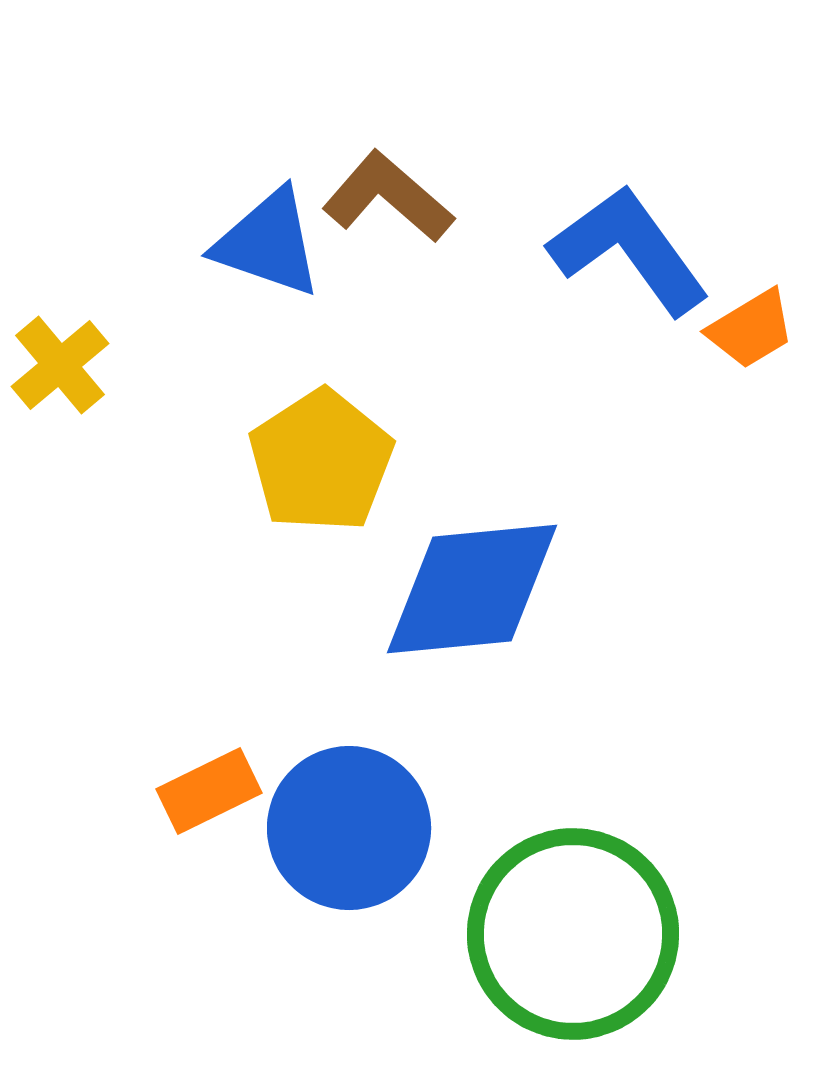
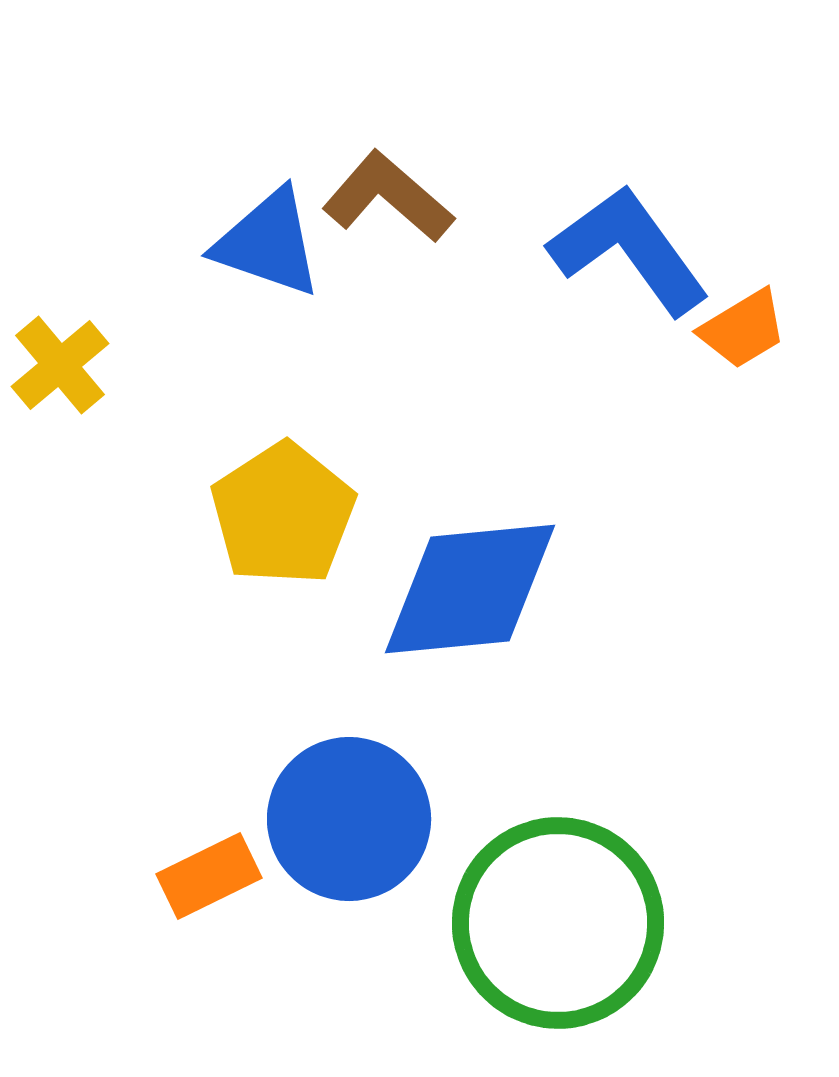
orange trapezoid: moved 8 px left
yellow pentagon: moved 38 px left, 53 px down
blue diamond: moved 2 px left
orange rectangle: moved 85 px down
blue circle: moved 9 px up
green circle: moved 15 px left, 11 px up
